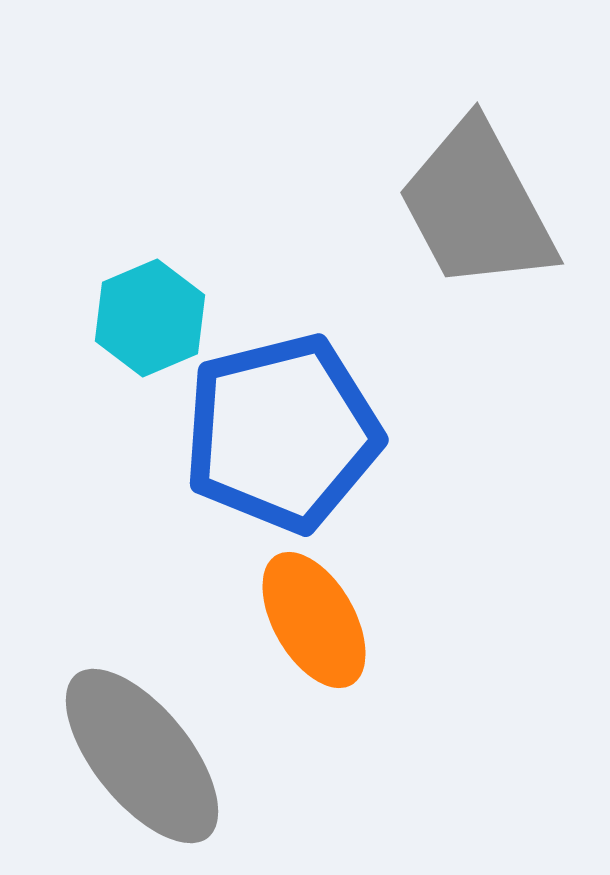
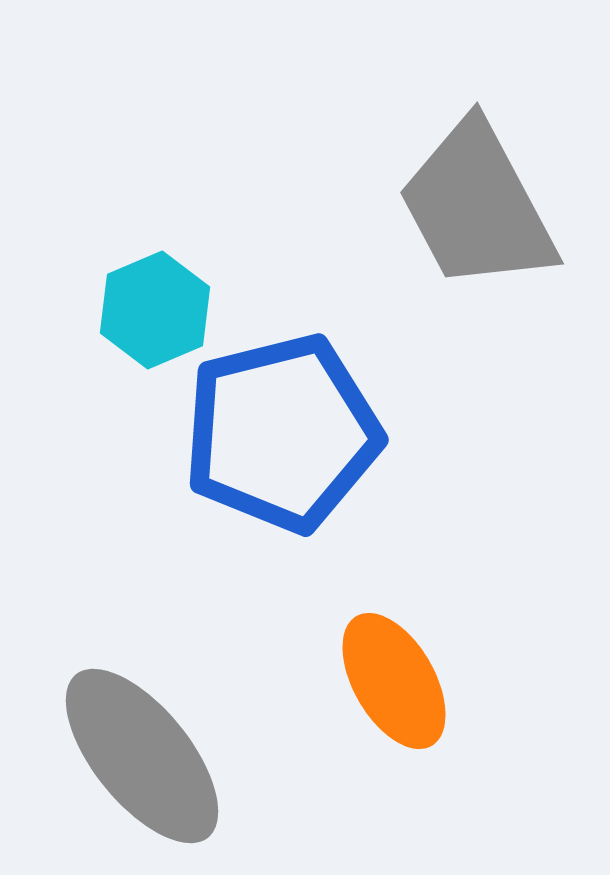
cyan hexagon: moved 5 px right, 8 px up
orange ellipse: moved 80 px right, 61 px down
